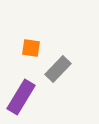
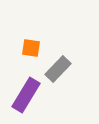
purple rectangle: moved 5 px right, 2 px up
